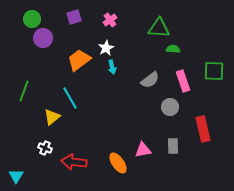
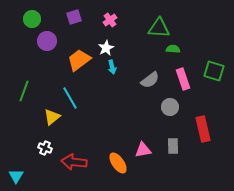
purple circle: moved 4 px right, 3 px down
green square: rotated 15 degrees clockwise
pink rectangle: moved 2 px up
